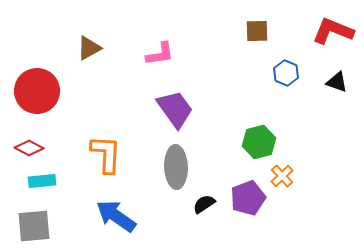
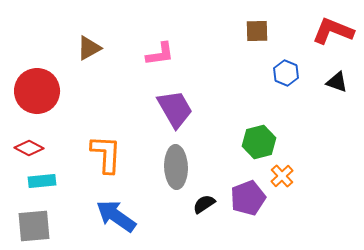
purple trapezoid: rotated 6 degrees clockwise
